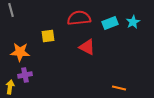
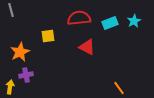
cyan star: moved 1 px right, 1 px up
orange star: rotated 30 degrees counterclockwise
purple cross: moved 1 px right
orange line: rotated 40 degrees clockwise
